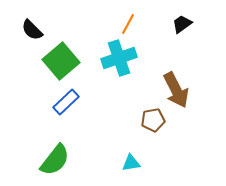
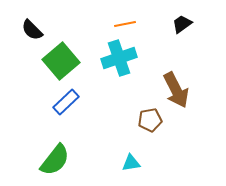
orange line: moved 3 px left; rotated 50 degrees clockwise
brown pentagon: moved 3 px left
